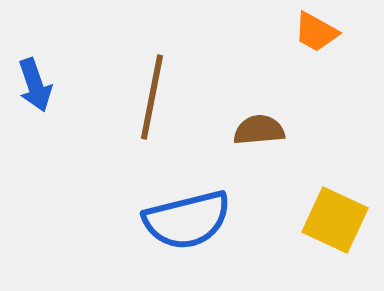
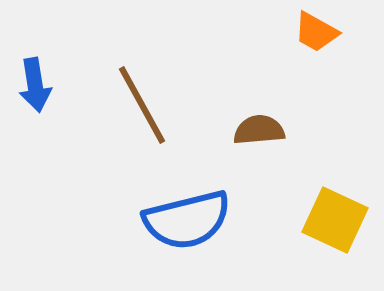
blue arrow: rotated 10 degrees clockwise
brown line: moved 10 px left, 8 px down; rotated 40 degrees counterclockwise
